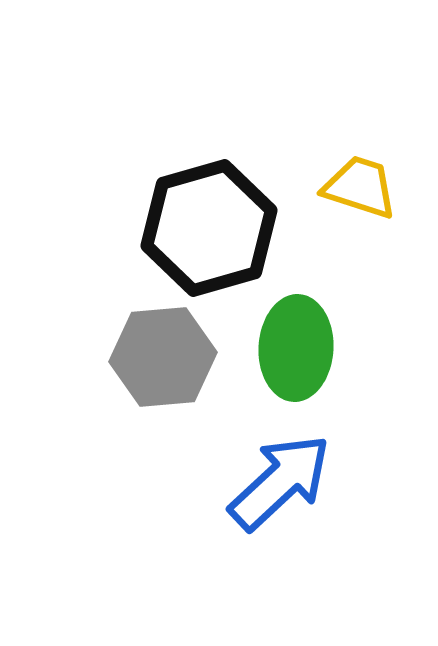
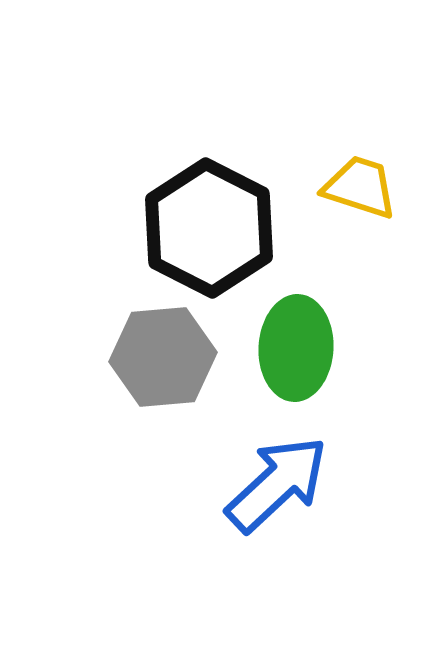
black hexagon: rotated 17 degrees counterclockwise
blue arrow: moved 3 px left, 2 px down
